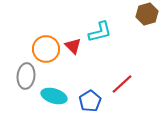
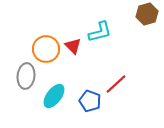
red line: moved 6 px left
cyan ellipse: rotated 70 degrees counterclockwise
blue pentagon: rotated 20 degrees counterclockwise
